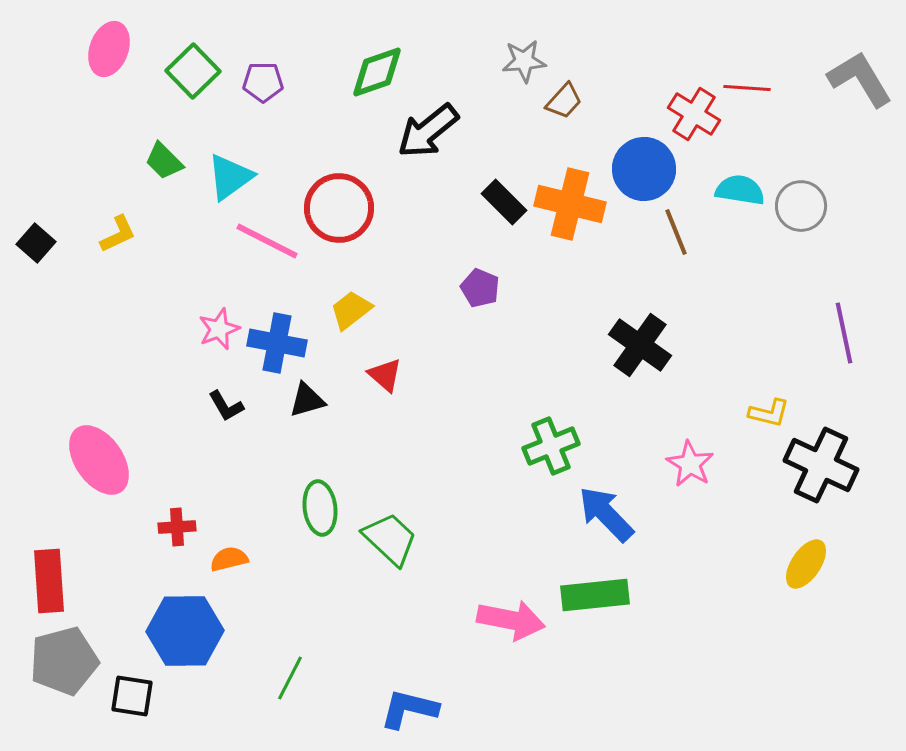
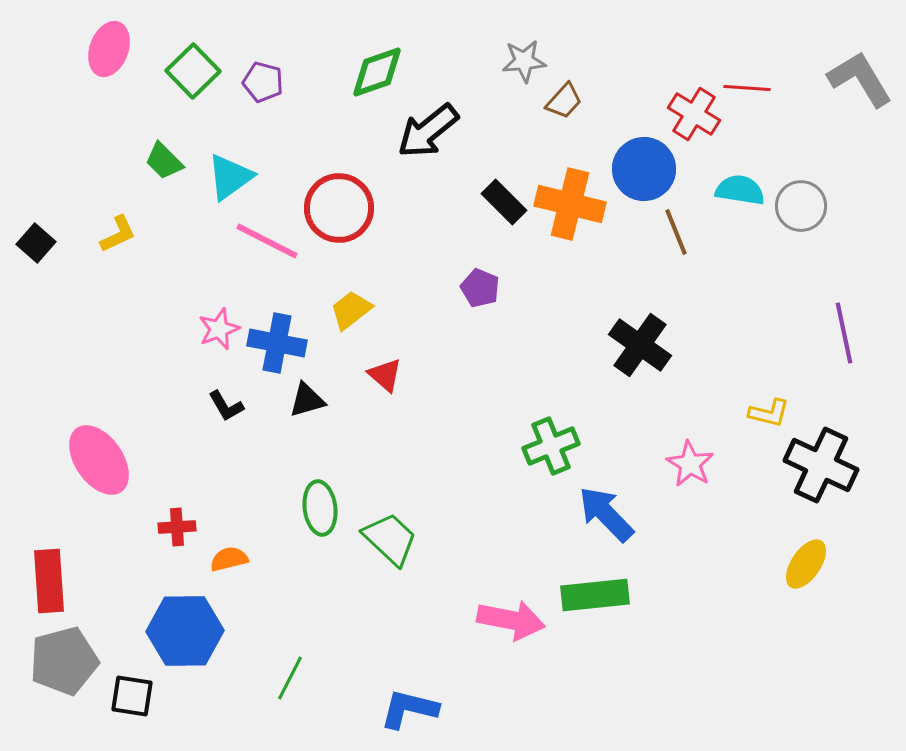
purple pentagon at (263, 82): rotated 15 degrees clockwise
